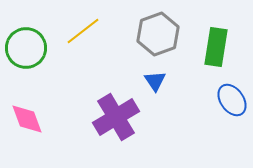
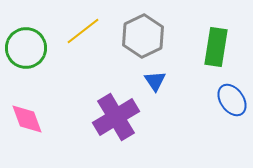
gray hexagon: moved 15 px left, 2 px down; rotated 6 degrees counterclockwise
